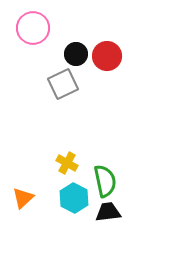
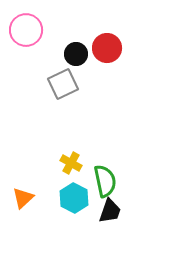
pink circle: moved 7 px left, 2 px down
red circle: moved 8 px up
yellow cross: moved 4 px right
black trapezoid: moved 2 px right, 1 px up; rotated 116 degrees clockwise
